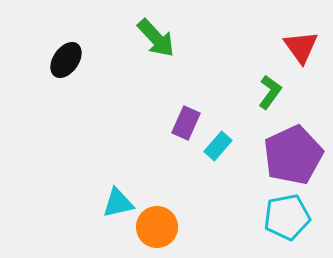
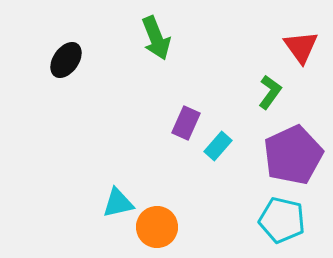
green arrow: rotated 21 degrees clockwise
cyan pentagon: moved 5 px left, 3 px down; rotated 24 degrees clockwise
